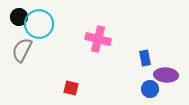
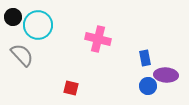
black circle: moved 6 px left
cyan circle: moved 1 px left, 1 px down
gray semicircle: moved 5 px down; rotated 110 degrees clockwise
blue circle: moved 2 px left, 3 px up
